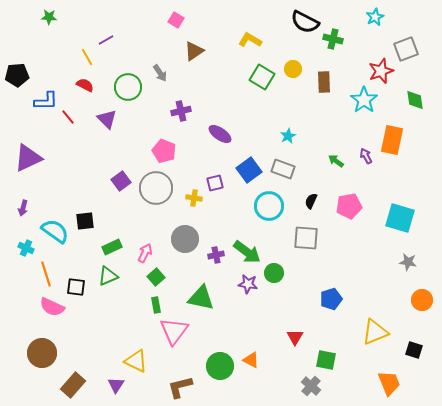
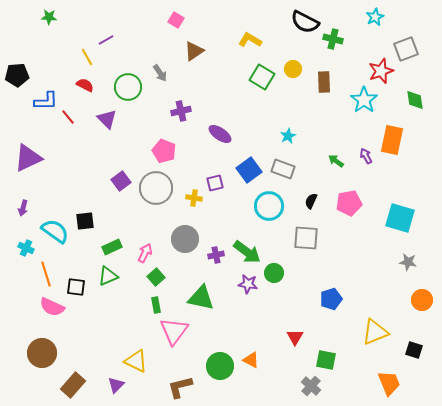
pink pentagon at (349, 206): moved 3 px up
purple triangle at (116, 385): rotated 12 degrees clockwise
